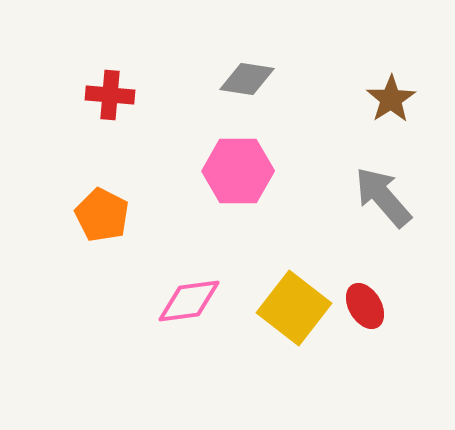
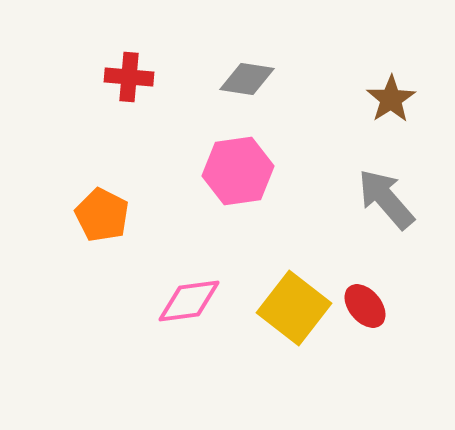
red cross: moved 19 px right, 18 px up
pink hexagon: rotated 8 degrees counterclockwise
gray arrow: moved 3 px right, 2 px down
red ellipse: rotated 9 degrees counterclockwise
